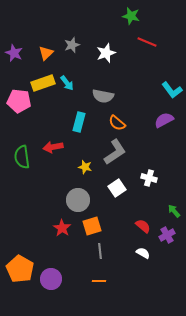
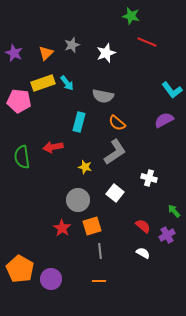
white square: moved 2 px left, 5 px down; rotated 18 degrees counterclockwise
